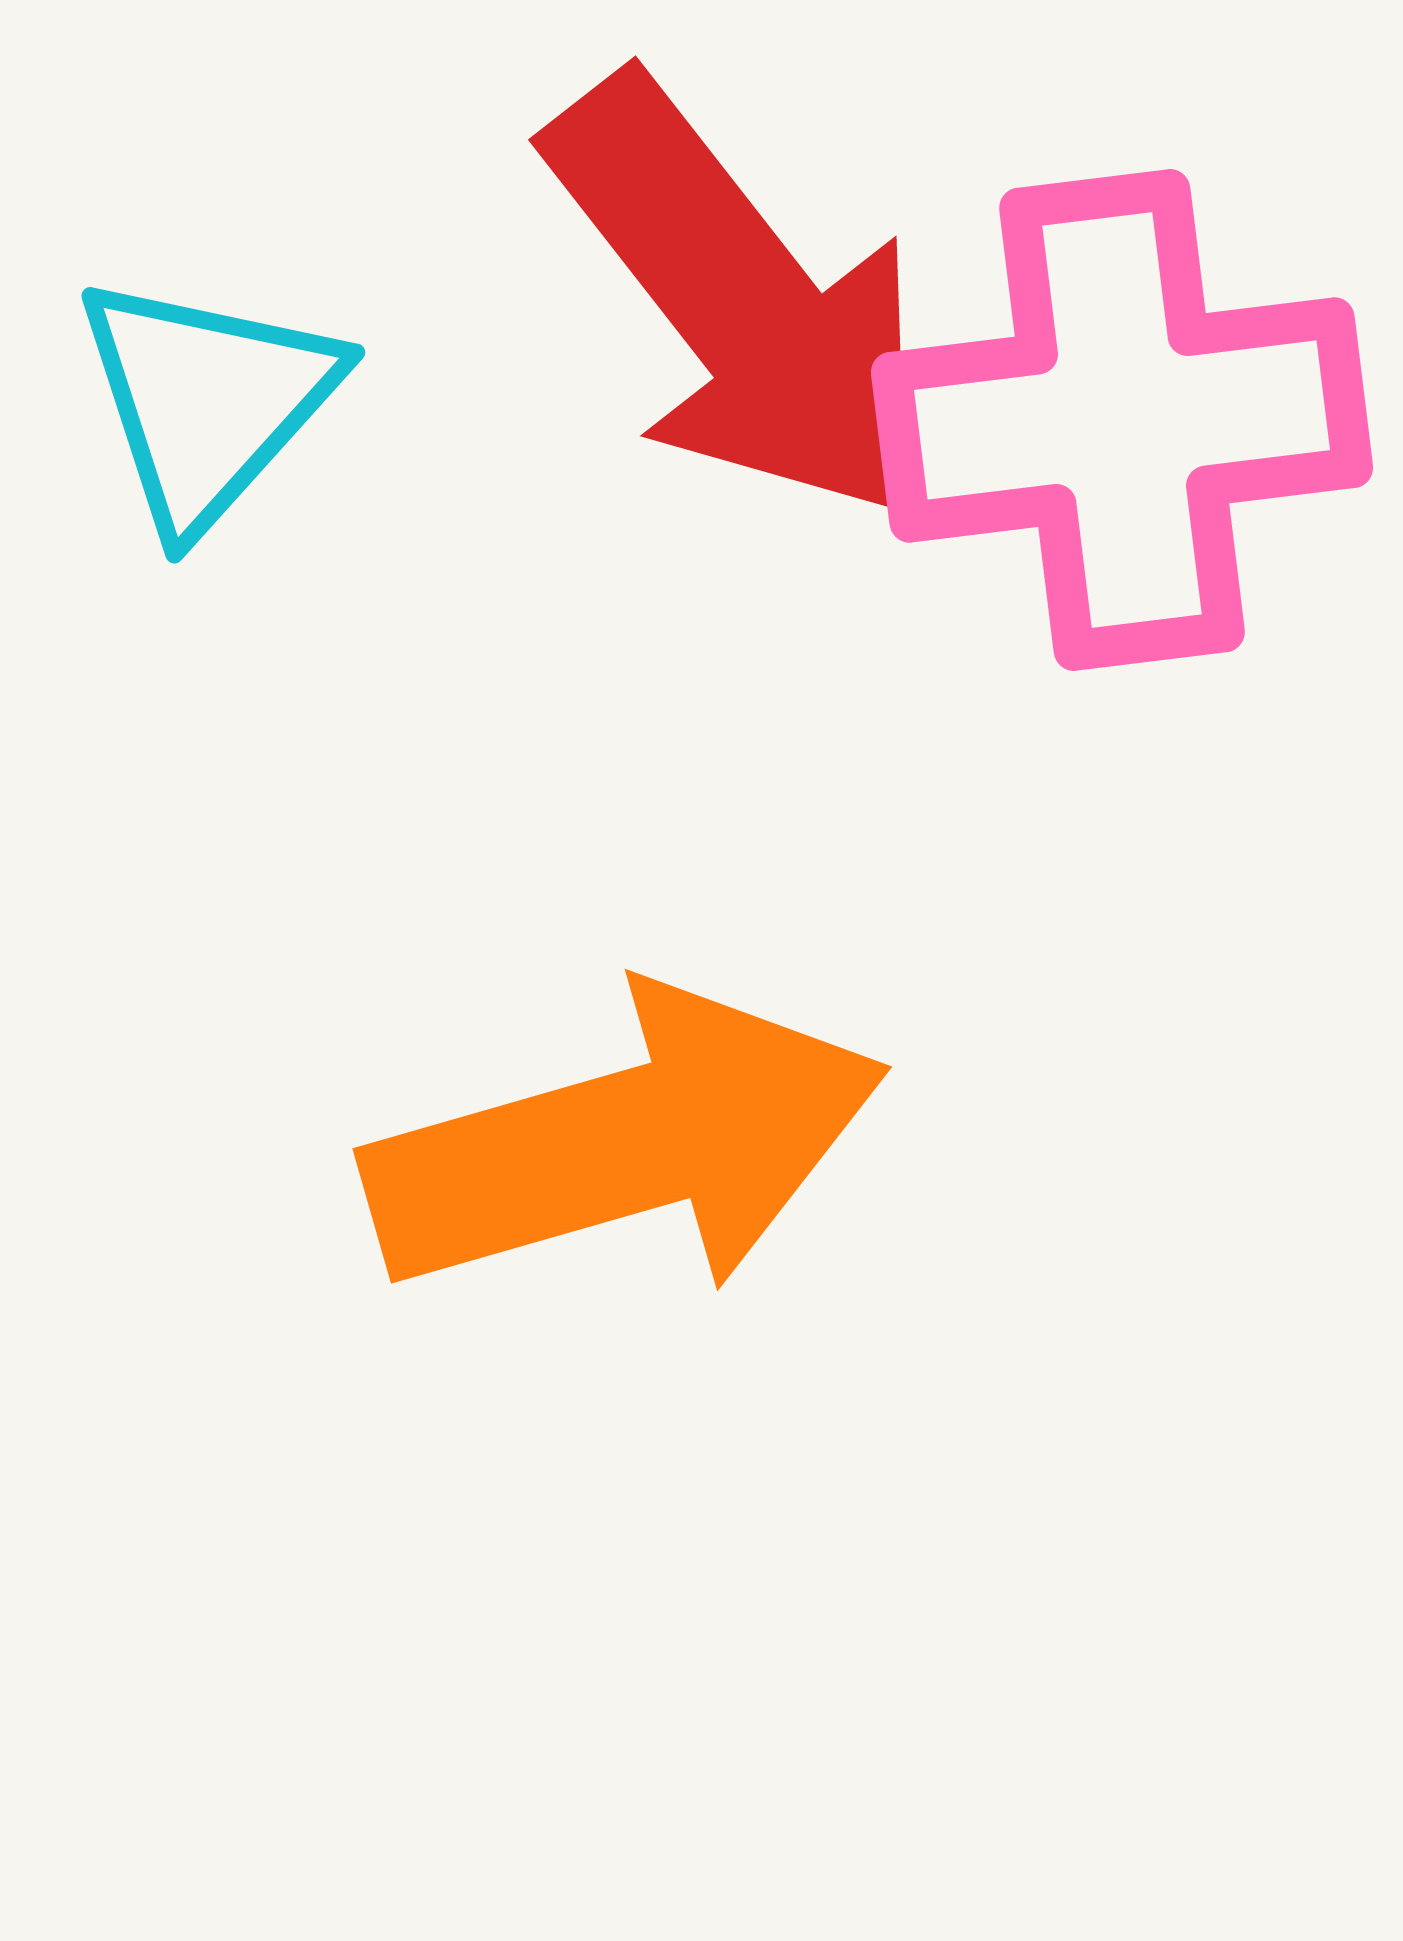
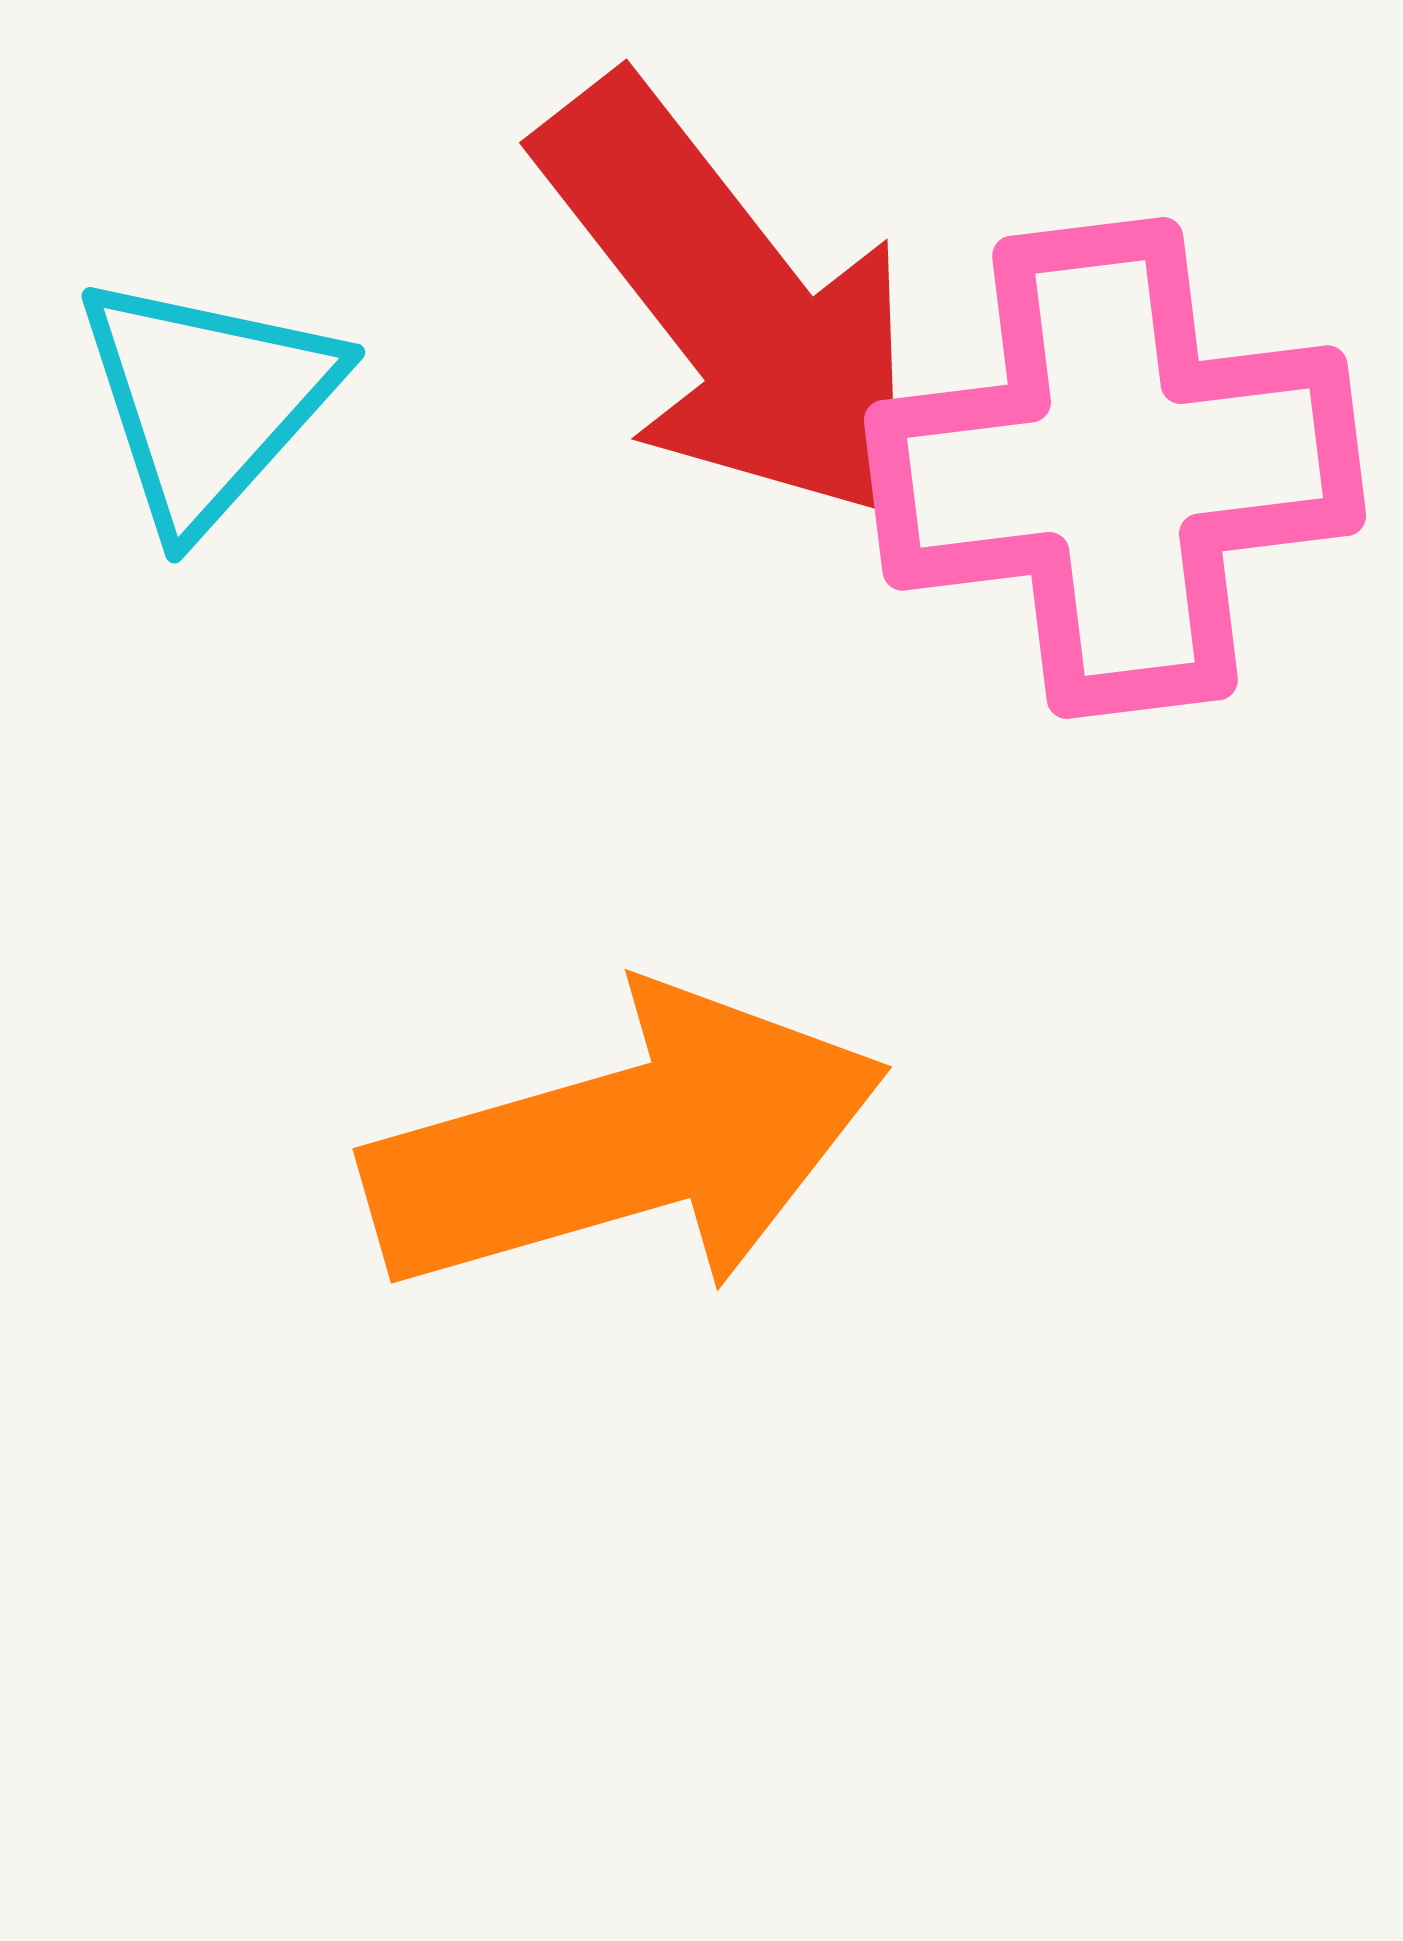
red arrow: moved 9 px left, 3 px down
pink cross: moved 7 px left, 48 px down
